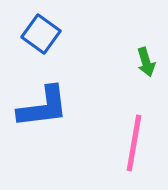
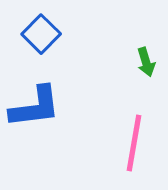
blue square: rotated 9 degrees clockwise
blue L-shape: moved 8 px left
